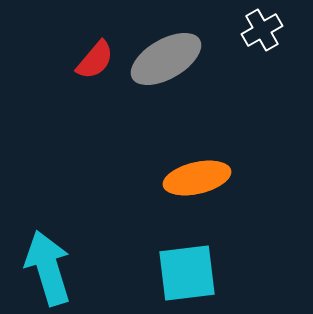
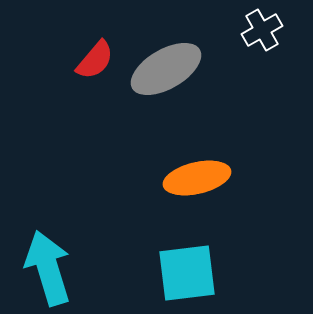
gray ellipse: moved 10 px down
